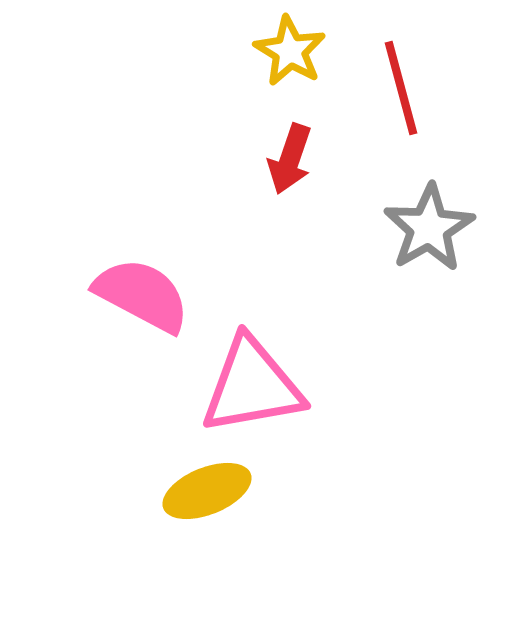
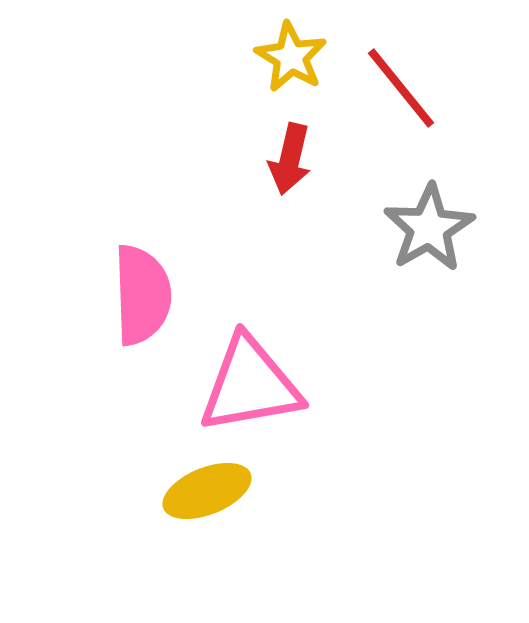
yellow star: moved 1 px right, 6 px down
red line: rotated 24 degrees counterclockwise
red arrow: rotated 6 degrees counterclockwise
pink semicircle: rotated 60 degrees clockwise
pink triangle: moved 2 px left, 1 px up
